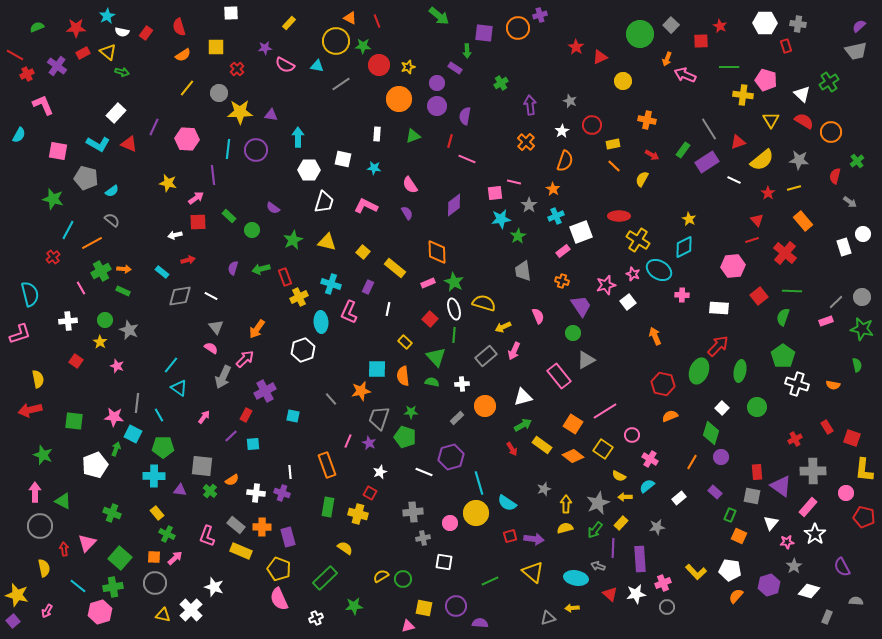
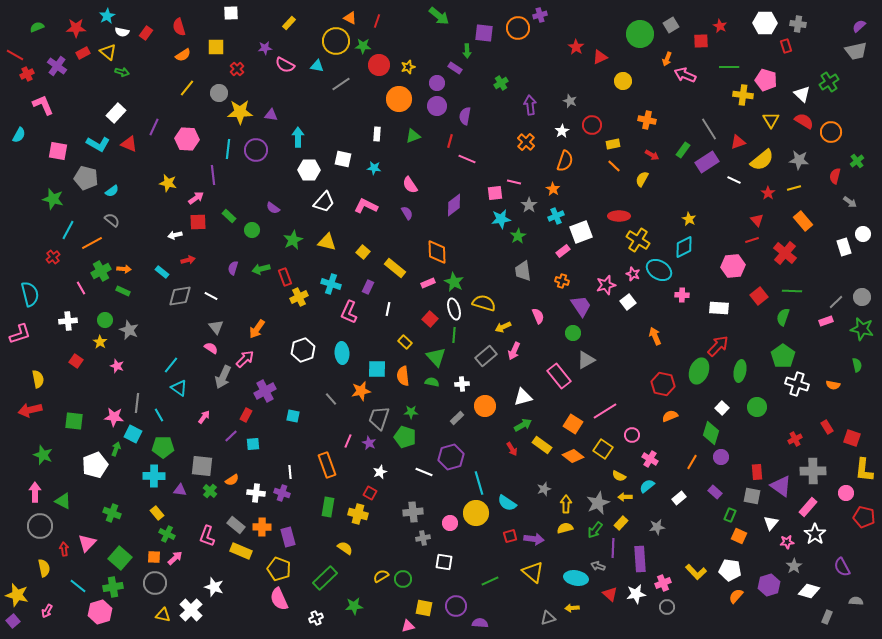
red line at (377, 21): rotated 40 degrees clockwise
gray square at (671, 25): rotated 14 degrees clockwise
white trapezoid at (324, 202): rotated 25 degrees clockwise
cyan ellipse at (321, 322): moved 21 px right, 31 px down
